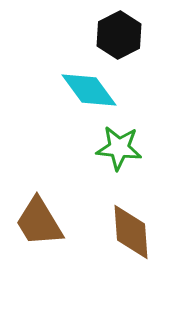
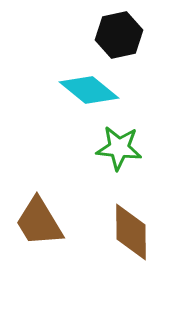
black hexagon: rotated 15 degrees clockwise
cyan diamond: rotated 14 degrees counterclockwise
brown diamond: rotated 4 degrees clockwise
